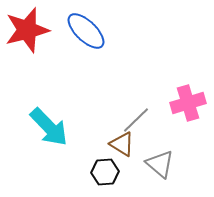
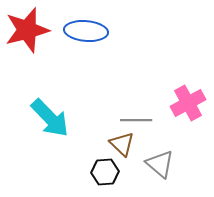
blue ellipse: rotated 39 degrees counterclockwise
pink cross: rotated 12 degrees counterclockwise
gray line: rotated 44 degrees clockwise
cyan arrow: moved 1 px right, 9 px up
brown triangle: rotated 12 degrees clockwise
